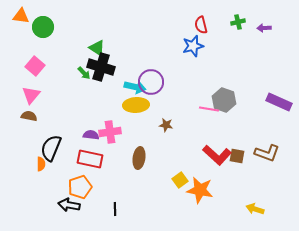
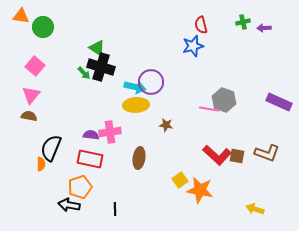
green cross: moved 5 px right
